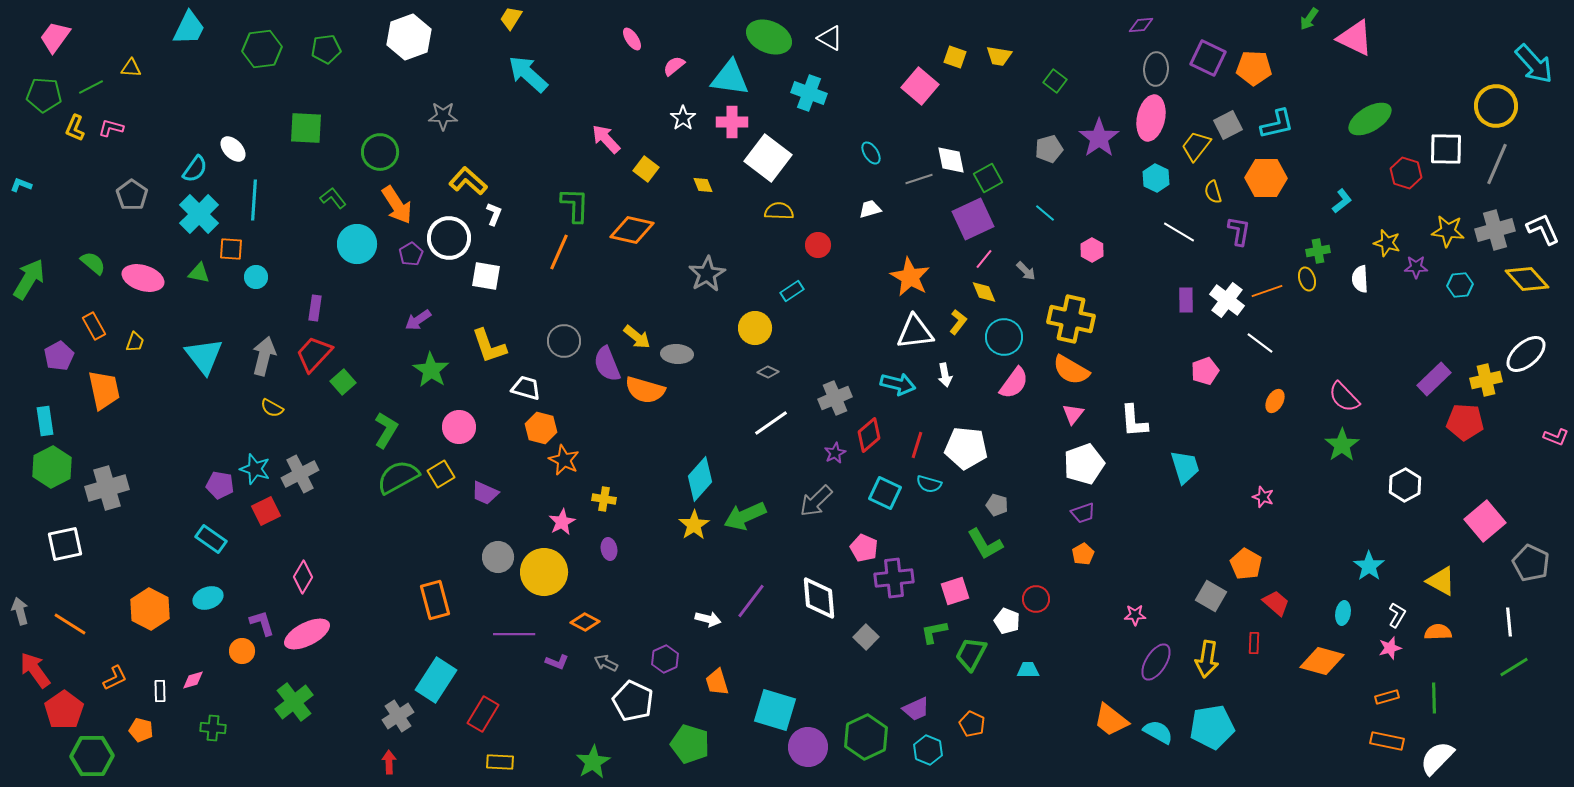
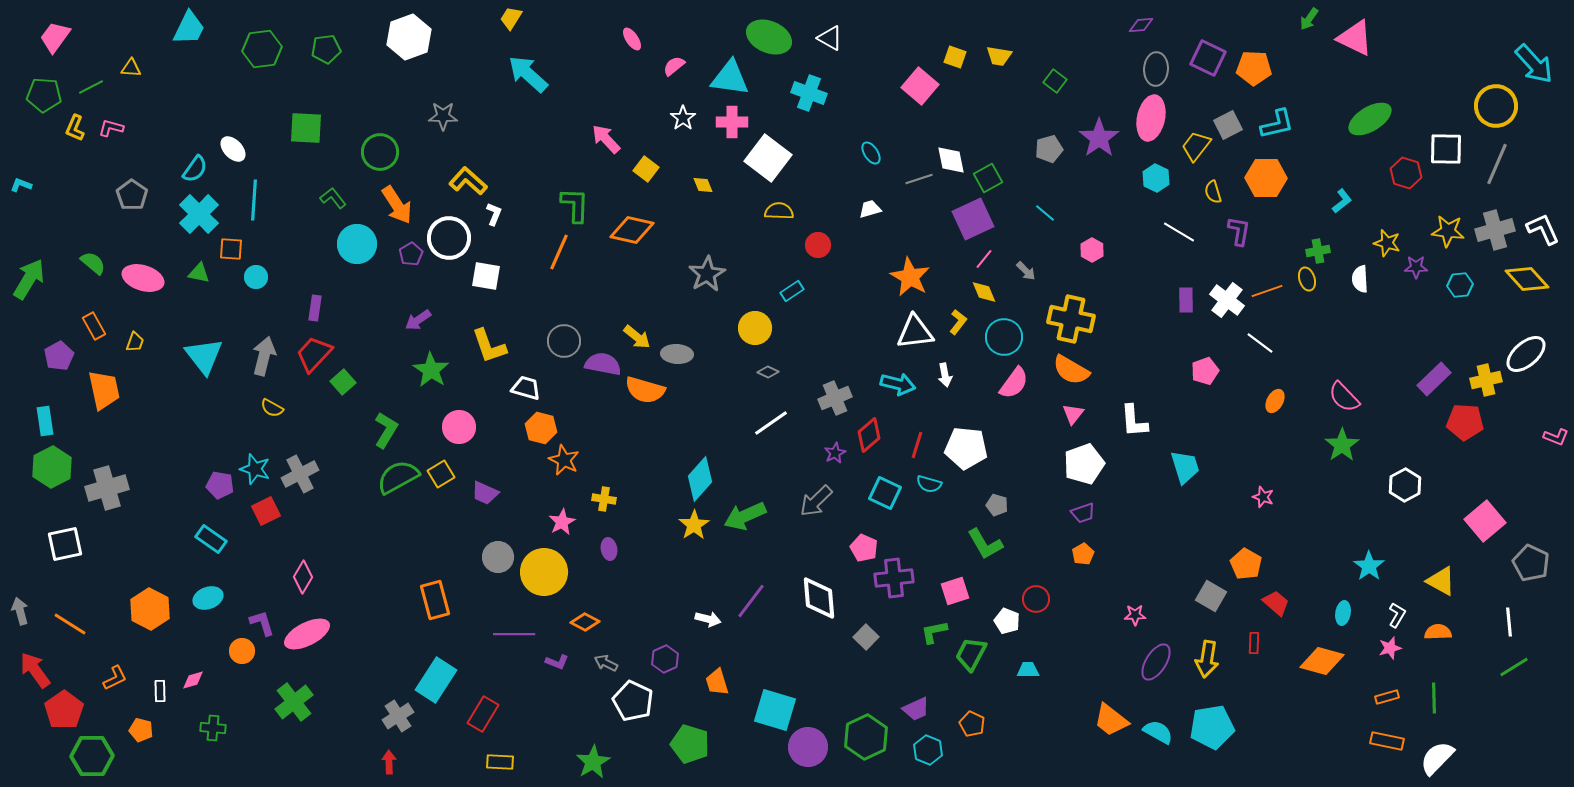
purple semicircle at (607, 364): moved 4 px left; rotated 123 degrees clockwise
